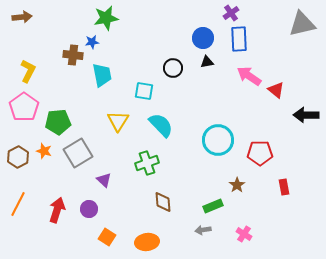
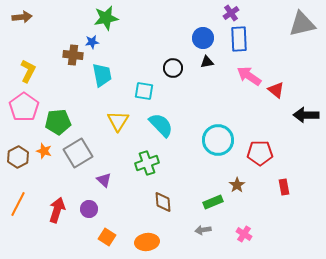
green rectangle: moved 4 px up
